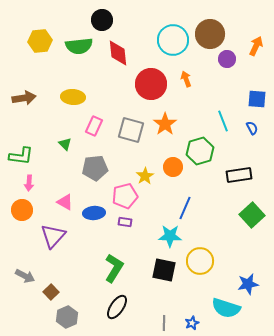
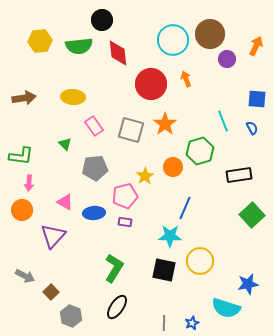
pink rectangle at (94, 126): rotated 60 degrees counterclockwise
gray hexagon at (67, 317): moved 4 px right, 1 px up; rotated 15 degrees counterclockwise
